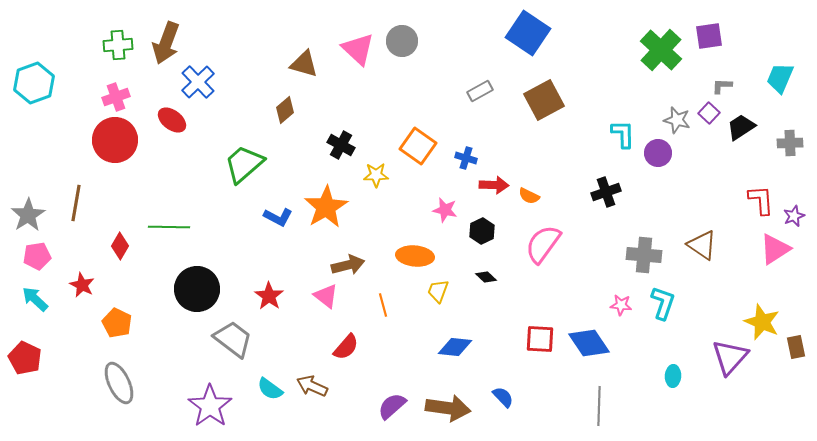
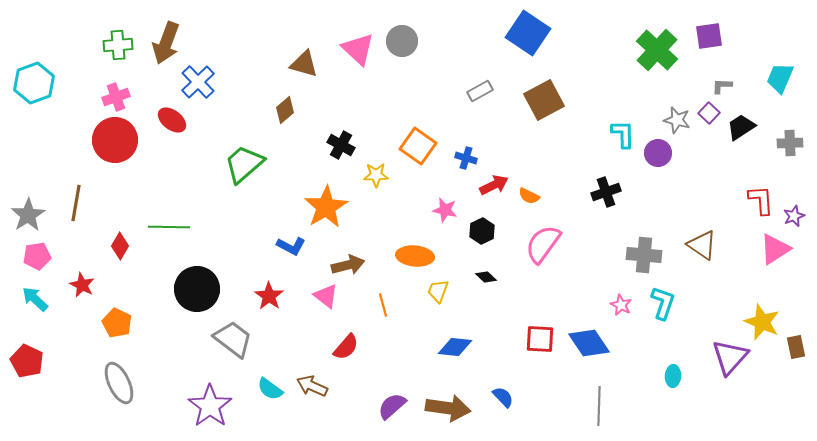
green cross at (661, 50): moved 4 px left
red arrow at (494, 185): rotated 28 degrees counterclockwise
blue L-shape at (278, 217): moved 13 px right, 29 px down
pink star at (621, 305): rotated 20 degrees clockwise
red pentagon at (25, 358): moved 2 px right, 3 px down
